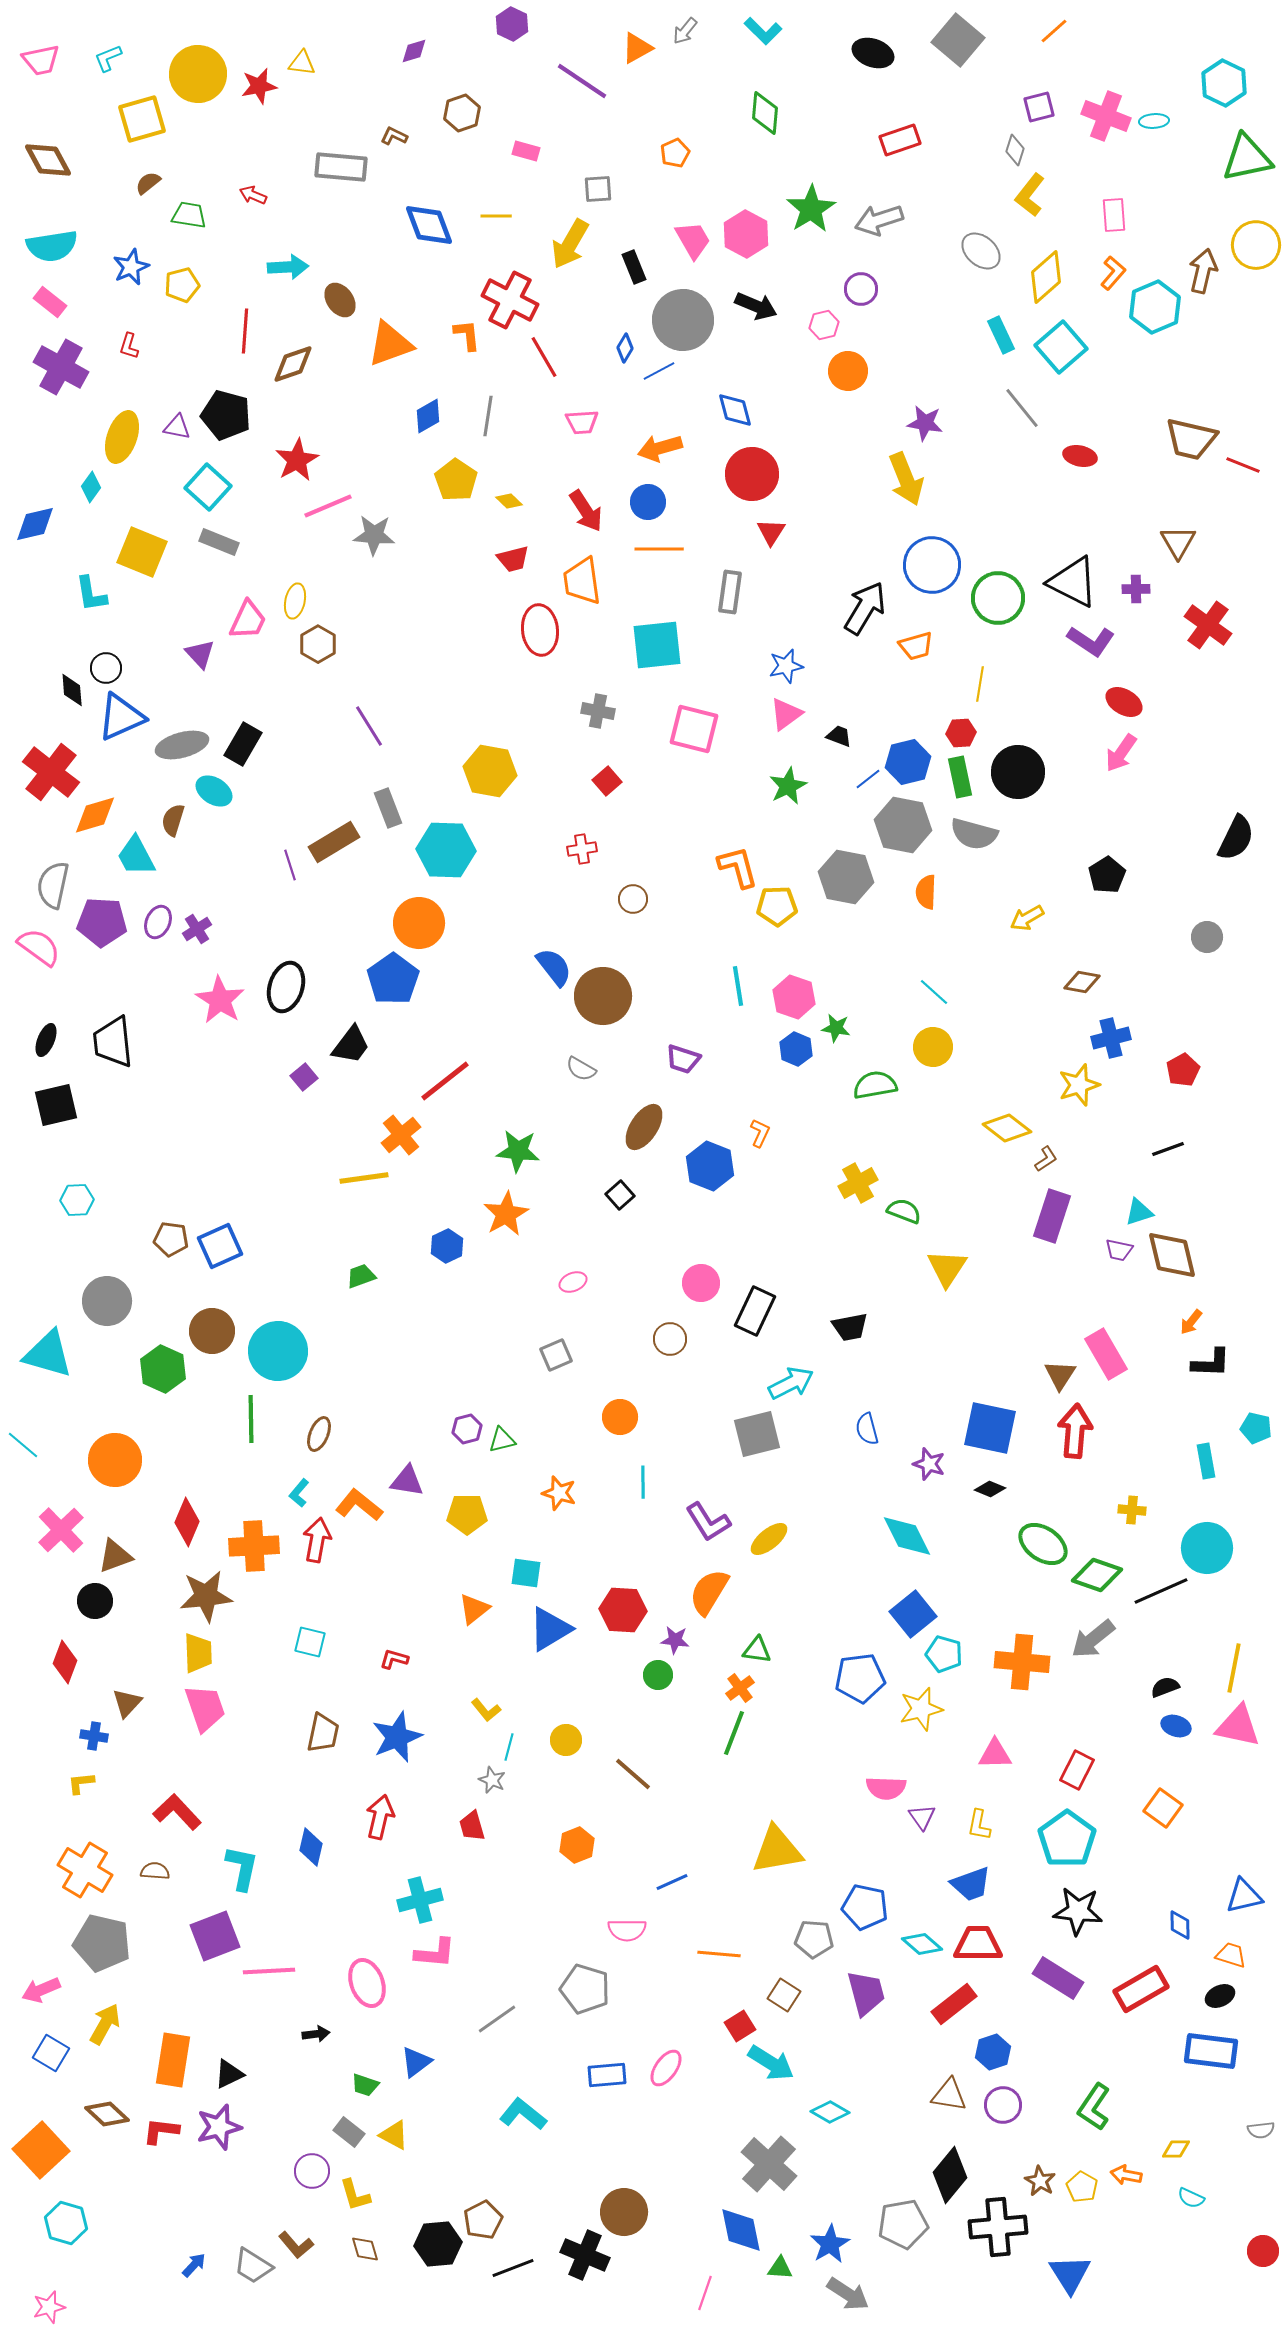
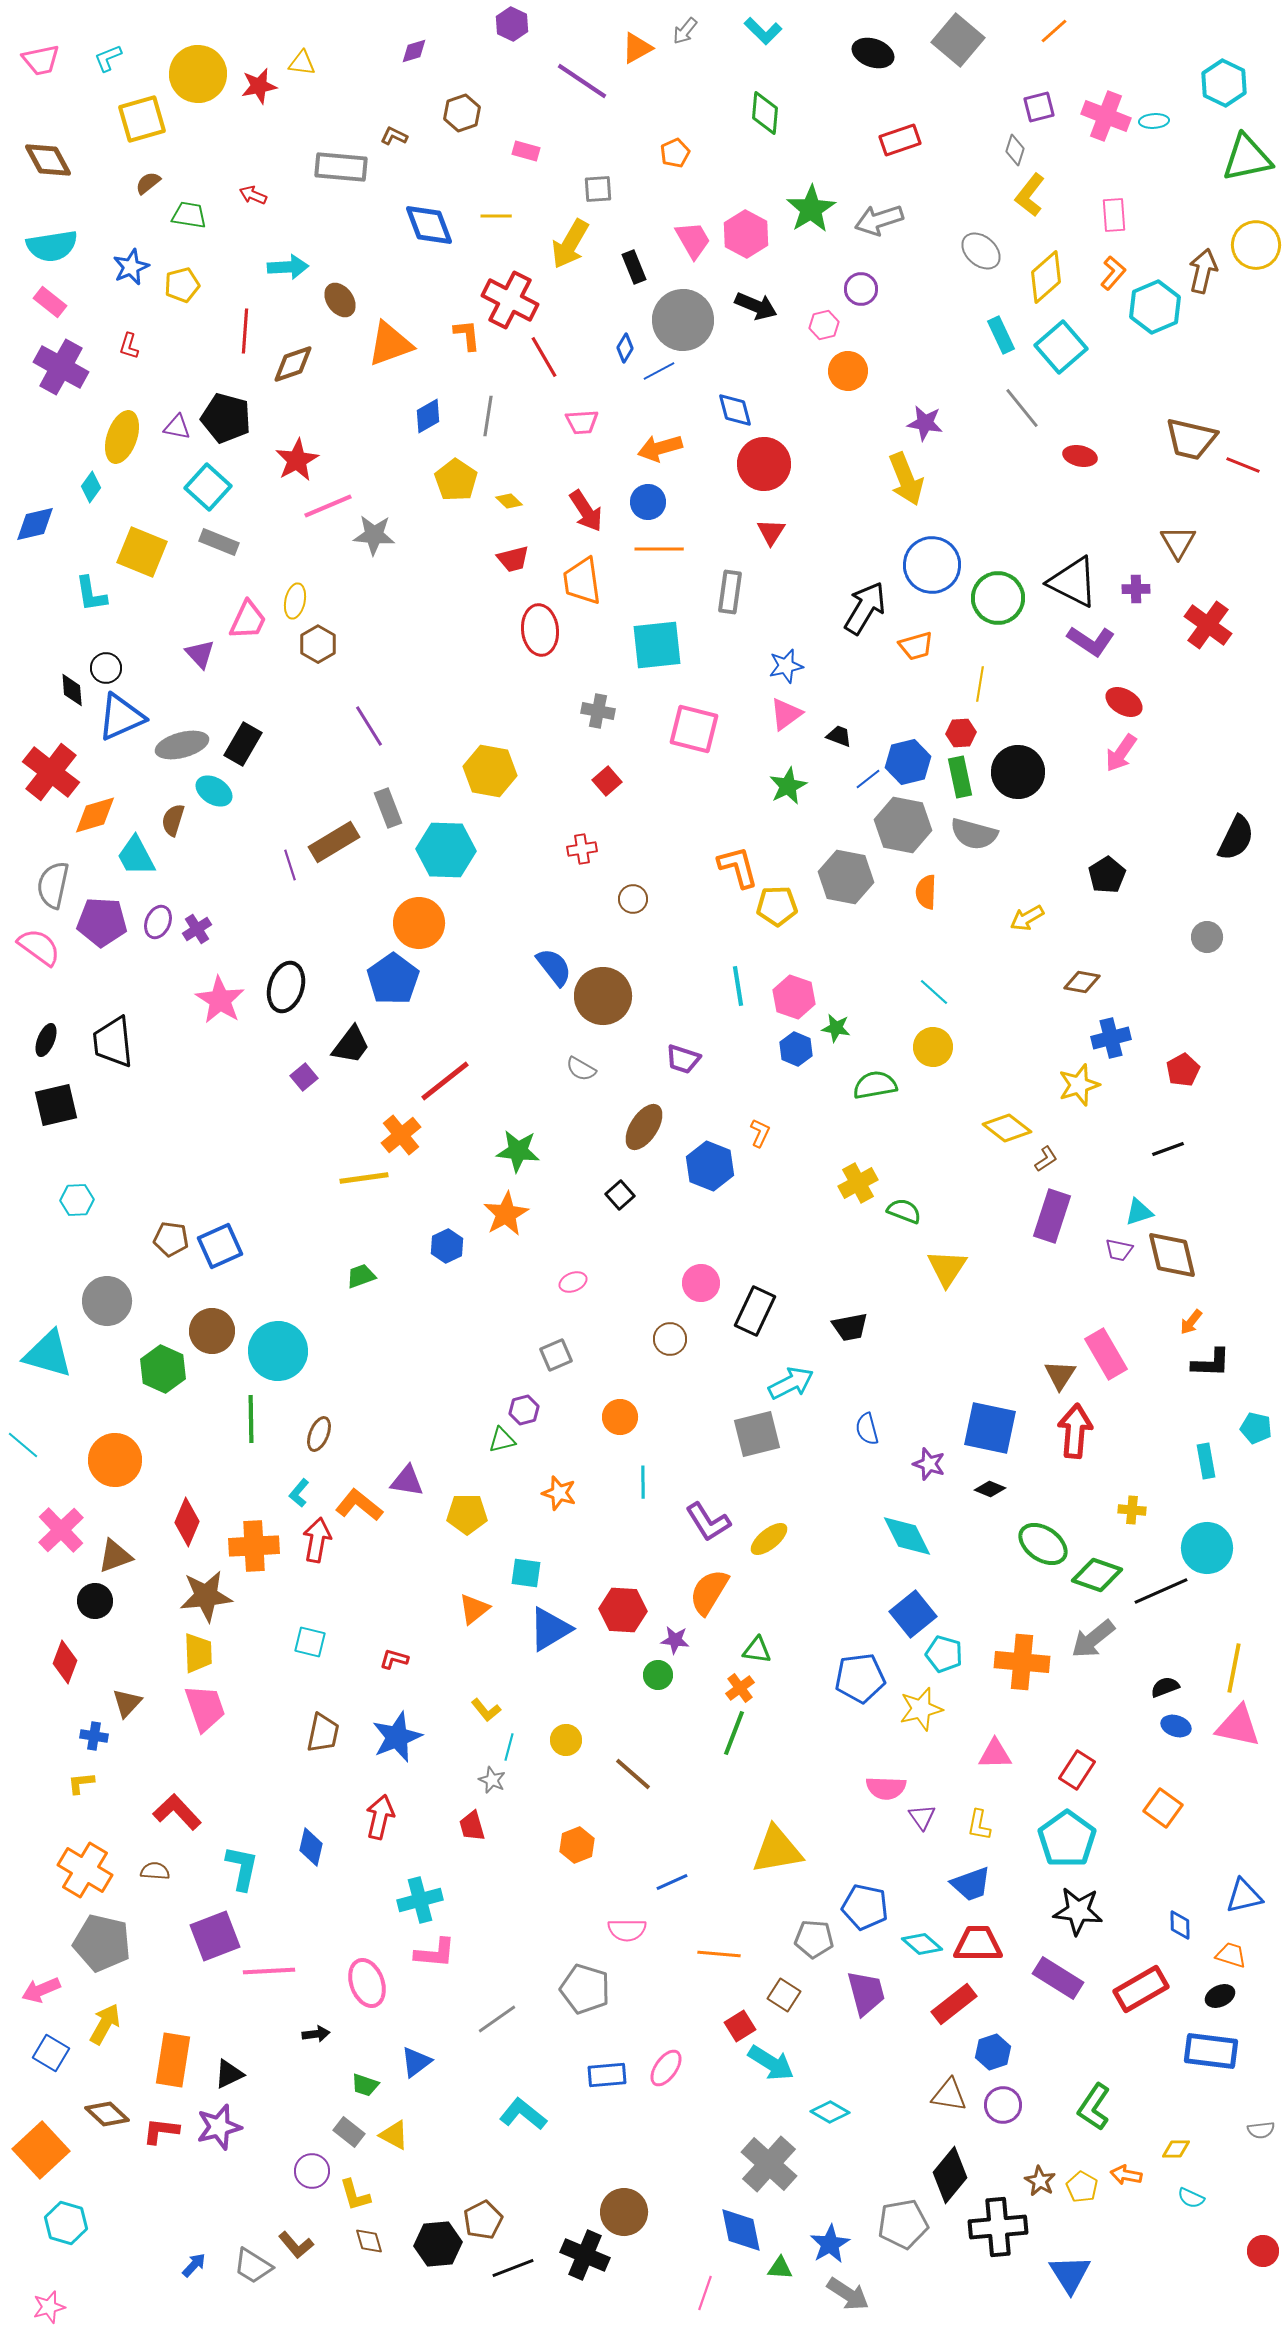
black pentagon at (226, 415): moved 3 px down
red circle at (752, 474): moved 12 px right, 10 px up
purple hexagon at (467, 1429): moved 57 px right, 19 px up
red rectangle at (1077, 1770): rotated 6 degrees clockwise
brown diamond at (365, 2249): moved 4 px right, 8 px up
